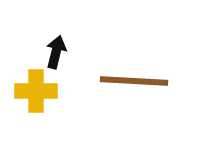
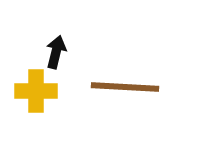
brown line: moved 9 px left, 6 px down
